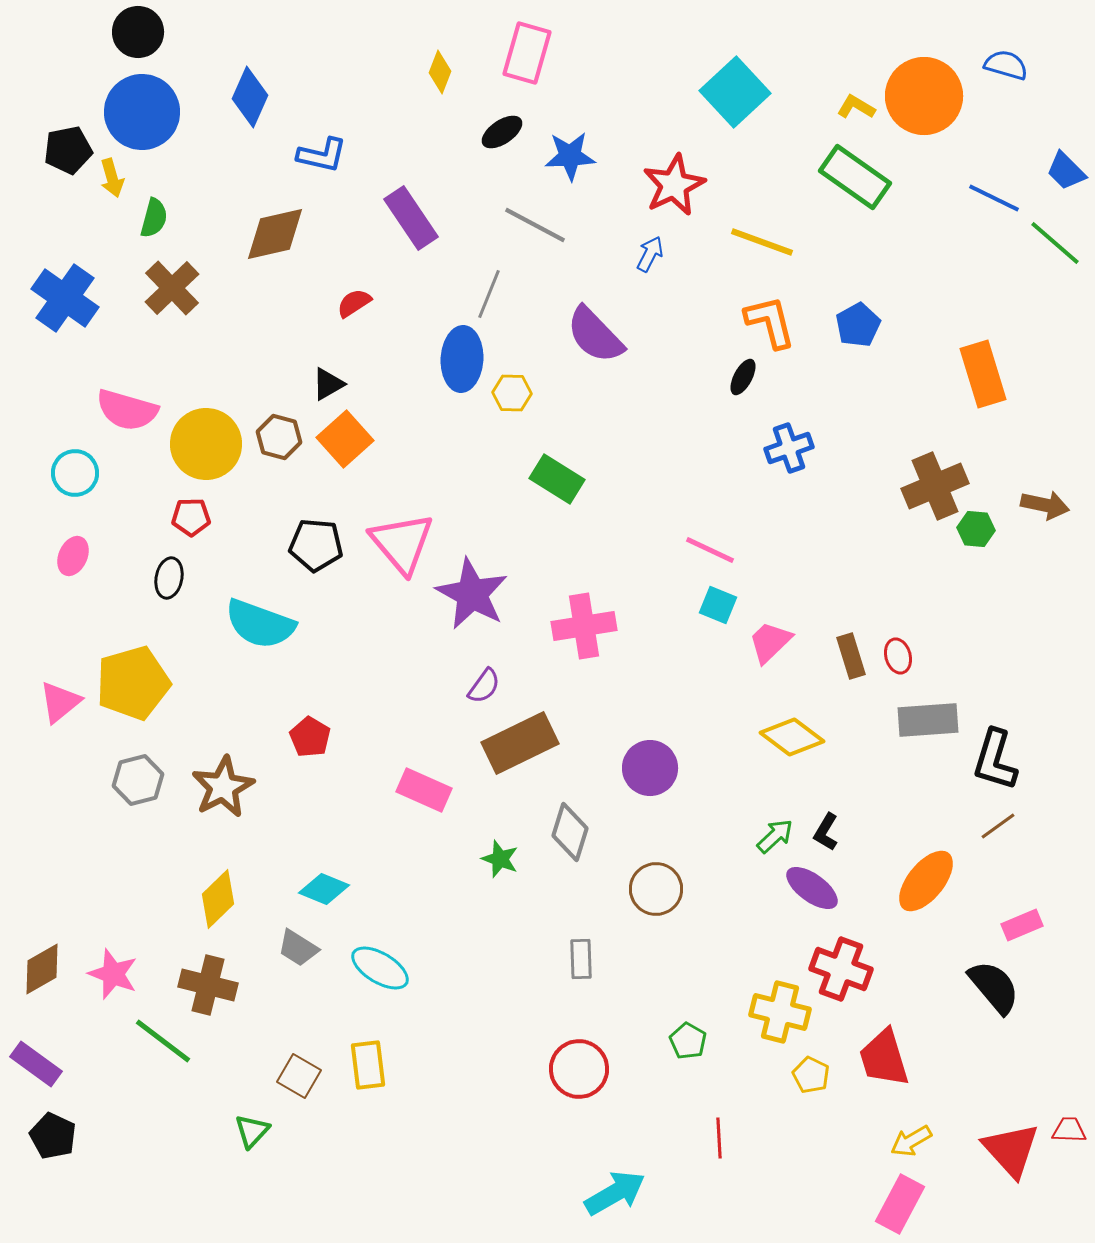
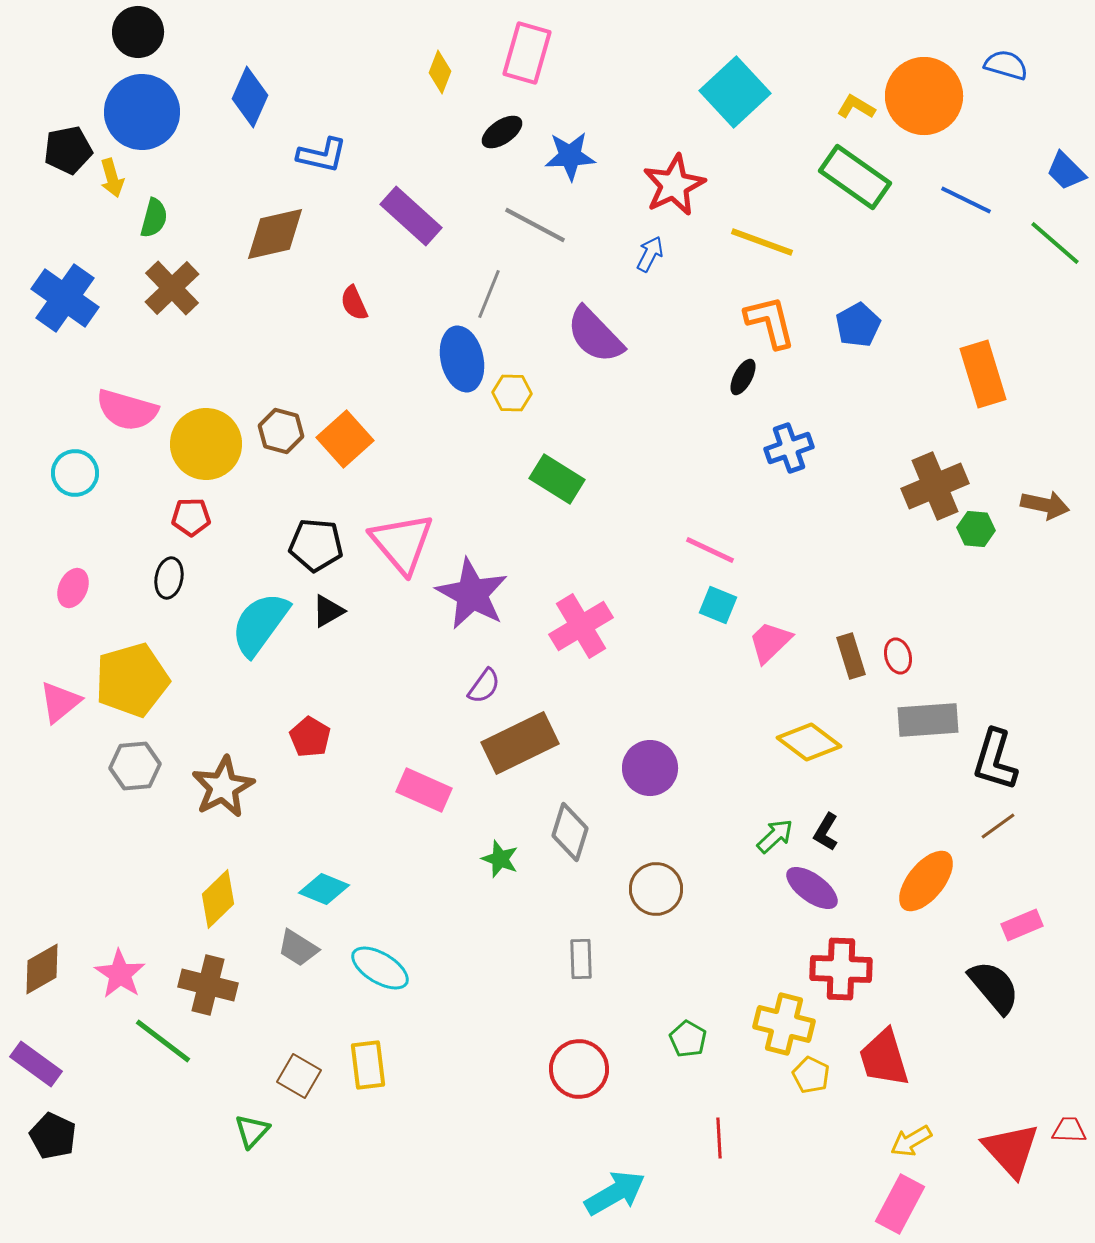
blue line at (994, 198): moved 28 px left, 2 px down
purple rectangle at (411, 218): moved 2 px up; rotated 14 degrees counterclockwise
red semicircle at (354, 303): rotated 81 degrees counterclockwise
blue ellipse at (462, 359): rotated 16 degrees counterclockwise
black triangle at (328, 384): moved 227 px down
brown hexagon at (279, 437): moved 2 px right, 6 px up
pink ellipse at (73, 556): moved 32 px down
cyan semicircle at (260, 624): rotated 106 degrees clockwise
pink cross at (584, 626): moved 3 px left; rotated 22 degrees counterclockwise
yellow pentagon at (133, 683): moved 1 px left, 3 px up
yellow diamond at (792, 737): moved 17 px right, 5 px down
gray hexagon at (138, 780): moved 3 px left, 14 px up; rotated 9 degrees clockwise
red cross at (841, 969): rotated 18 degrees counterclockwise
pink star at (113, 974): moved 7 px right; rotated 12 degrees clockwise
yellow cross at (780, 1012): moved 4 px right, 12 px down
green pentagon at (688, 1041): moved 2 px up
